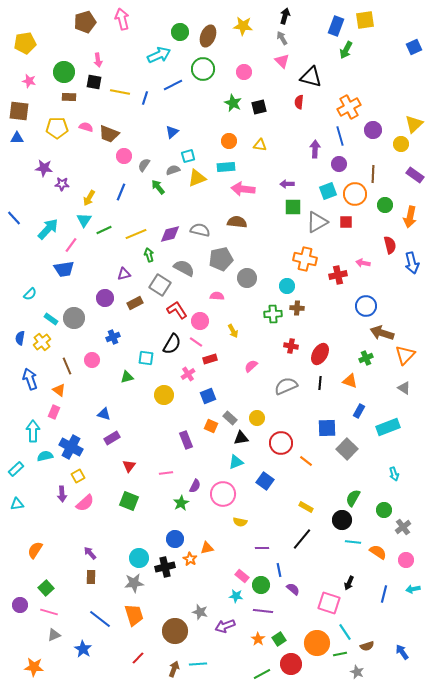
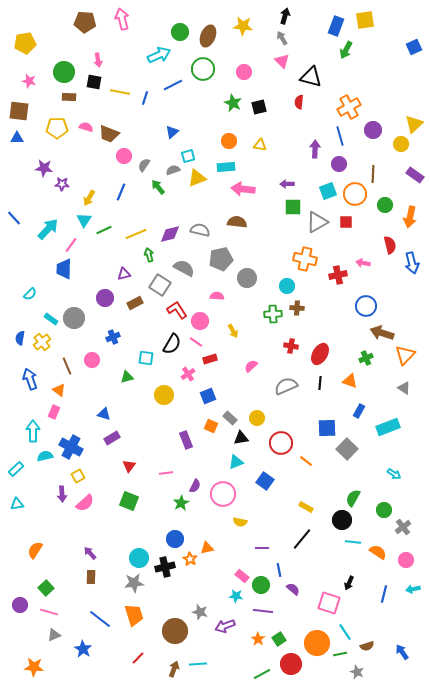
brown pentagon at (85, 22): rotated 20 degrees clockwise
blue trapezoid at (64, 269): rotated 100 degrees clockwise
cyan arrow at (394, 474): rotated 40 degrees counterclockwise
